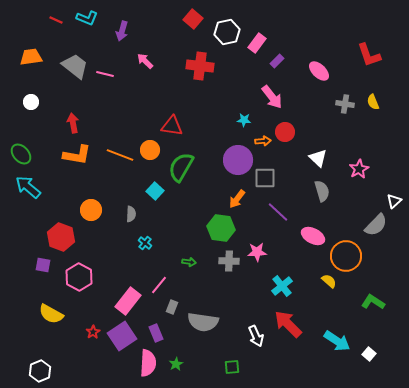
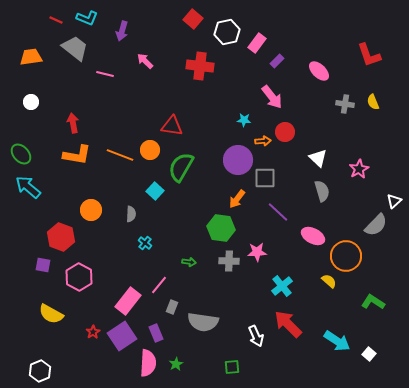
gray trapezoid at (75, 66): moved 18 px up
